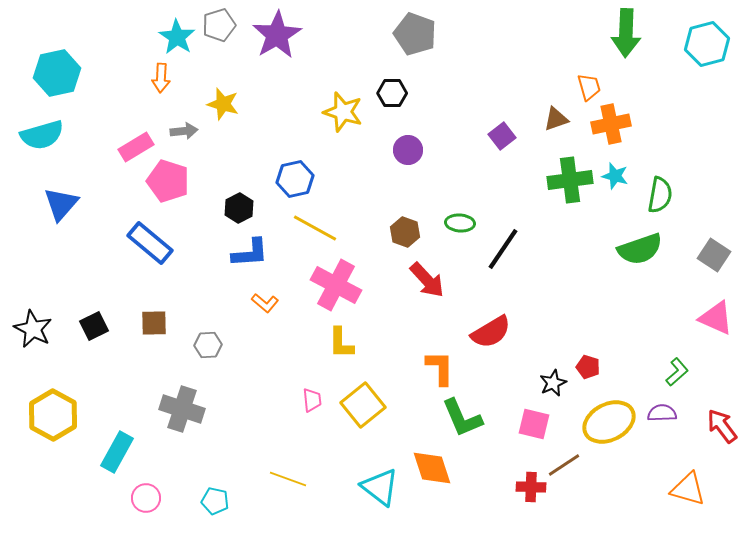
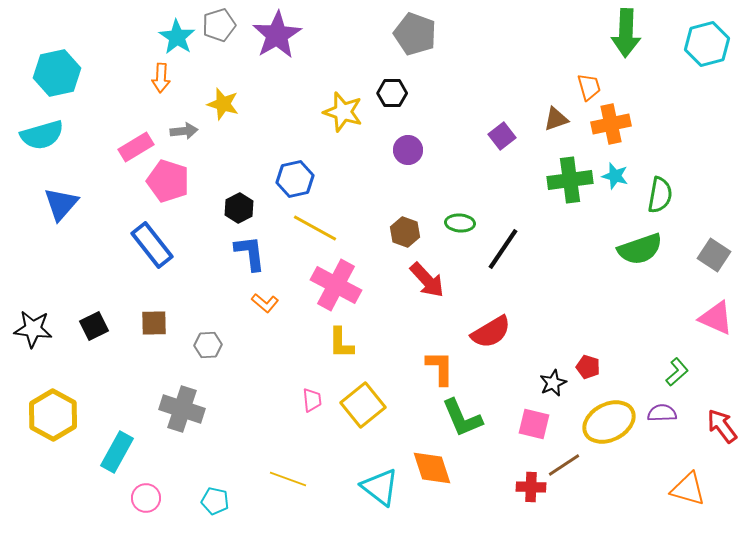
blue rectangle at (150, 243): moved 2 px right, 2 px down; rotated 12 degrees clockwise
blue L-shape at (250, 253): rotated 93 degrees counterclockwise
black star at (33, 329): rotated 21 degrees counterclockwise
